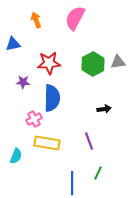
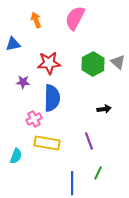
gray triangle: rotated 49 degrees clockwise
